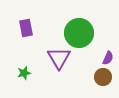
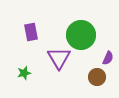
purple rectangle: moved 5 px right, 4 px down
green circle: moved 2 px right, 2 px down
brown circle: moved 6 px left
